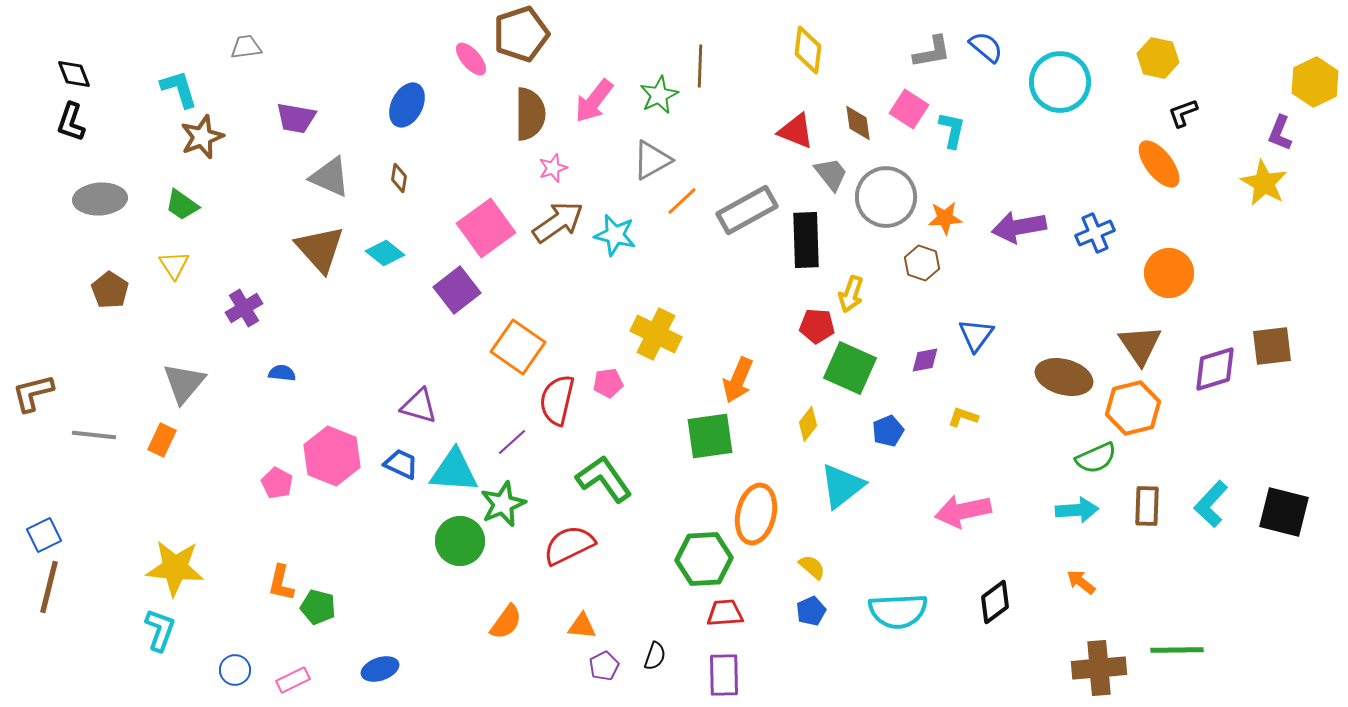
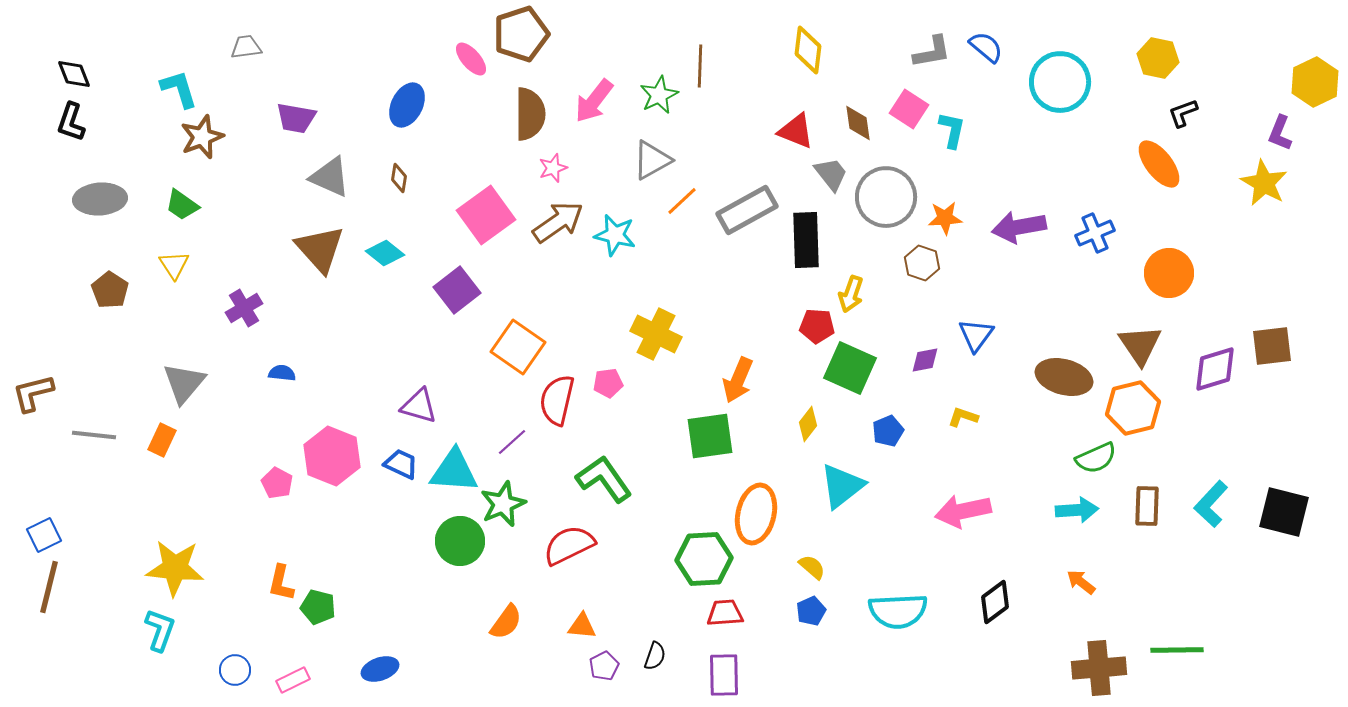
pink square at (486, 228): moved 13 px up
